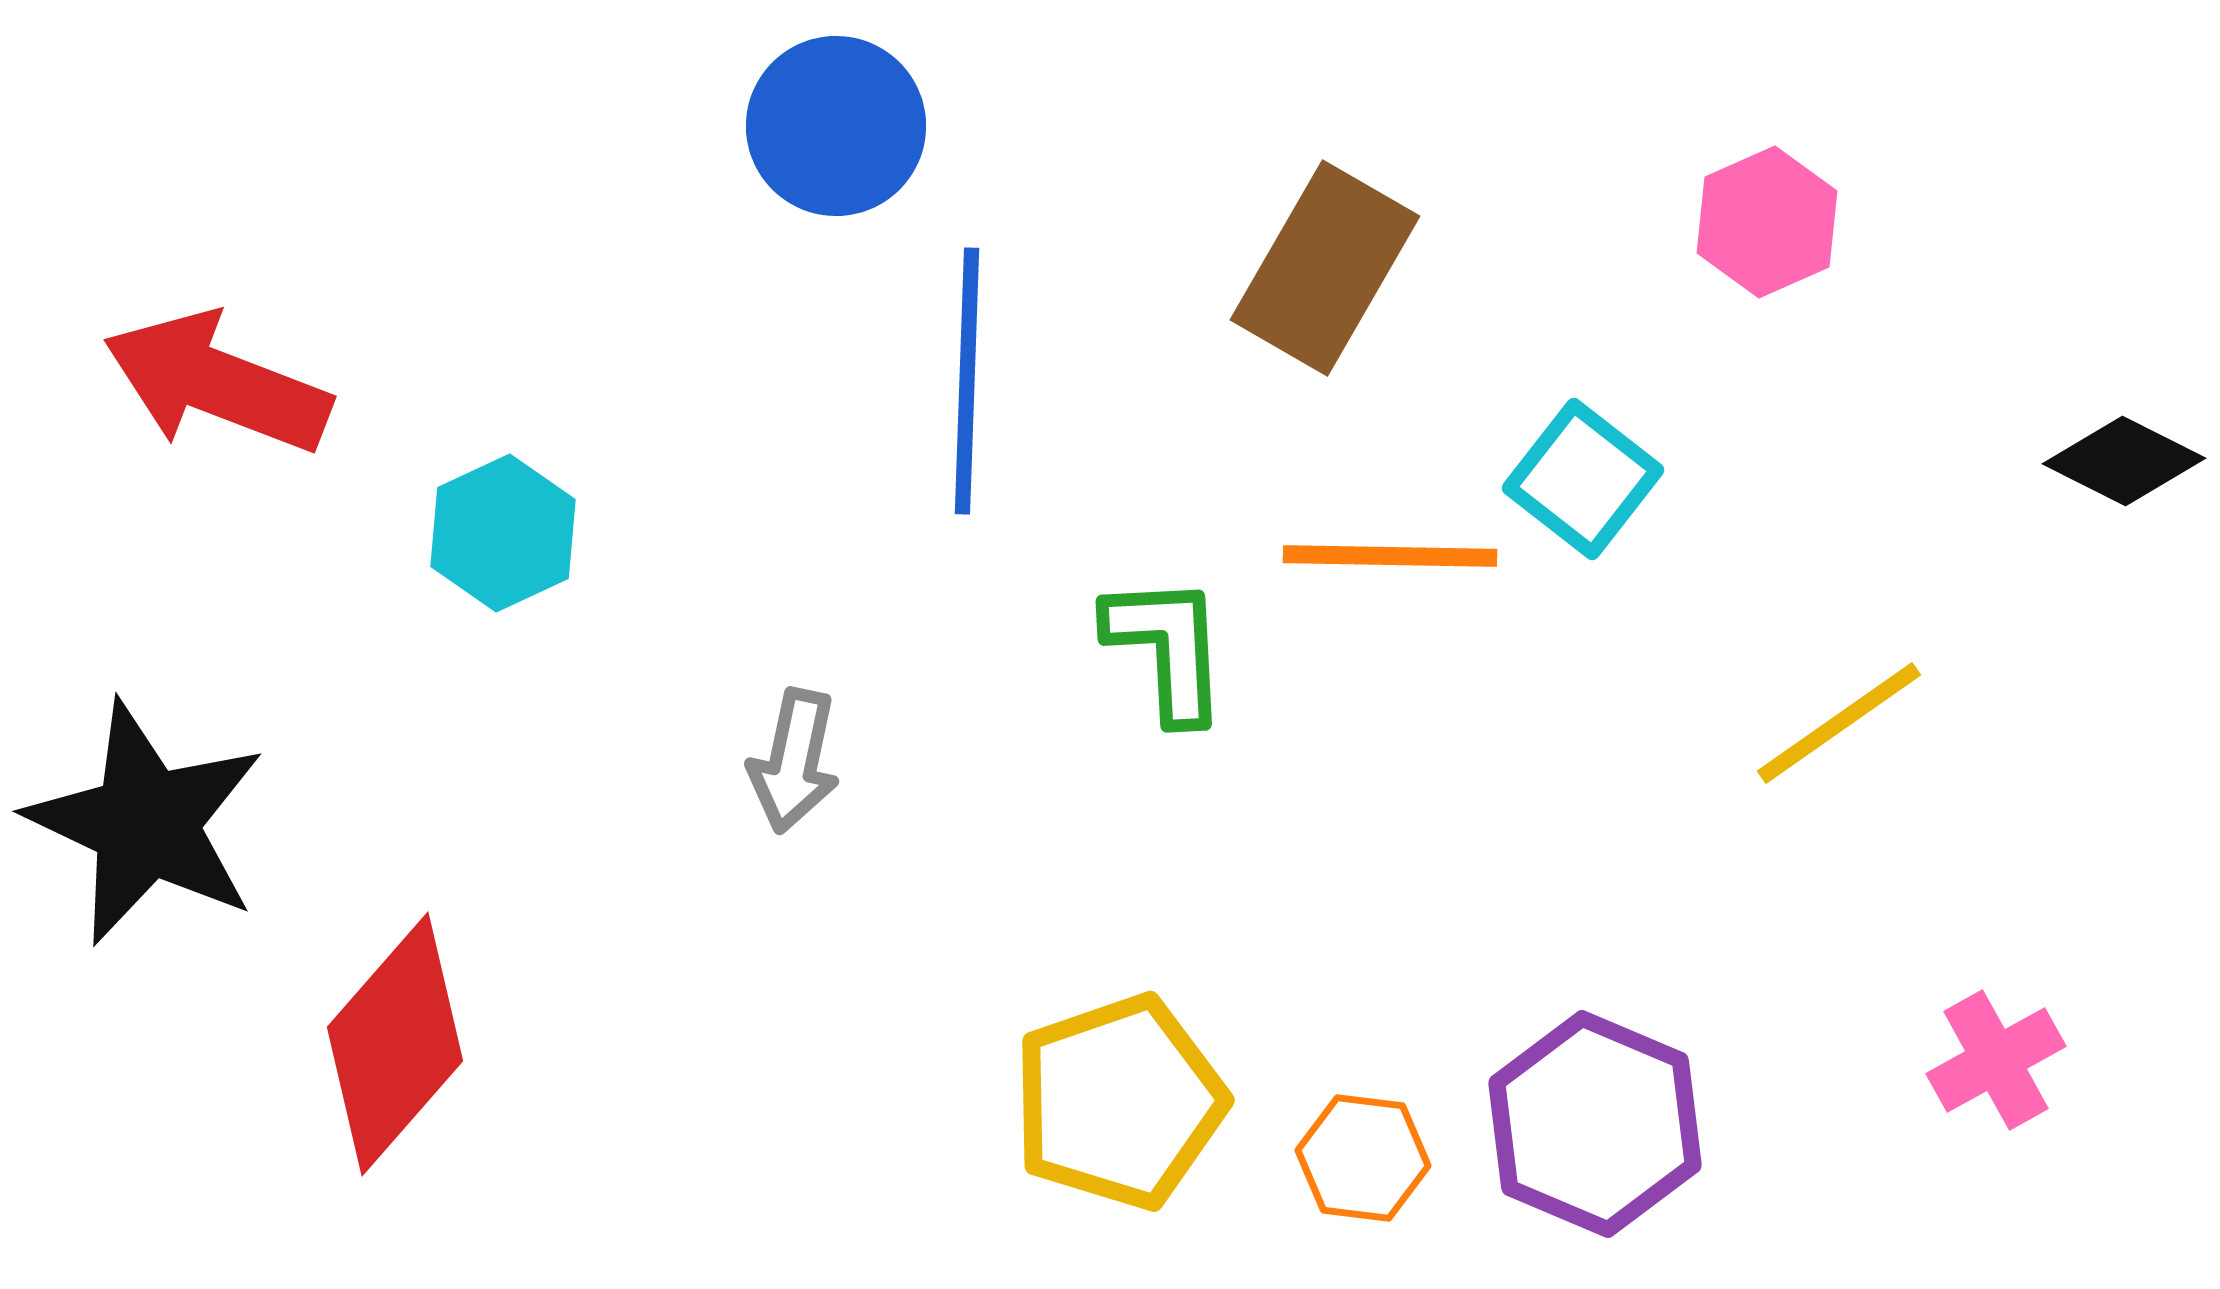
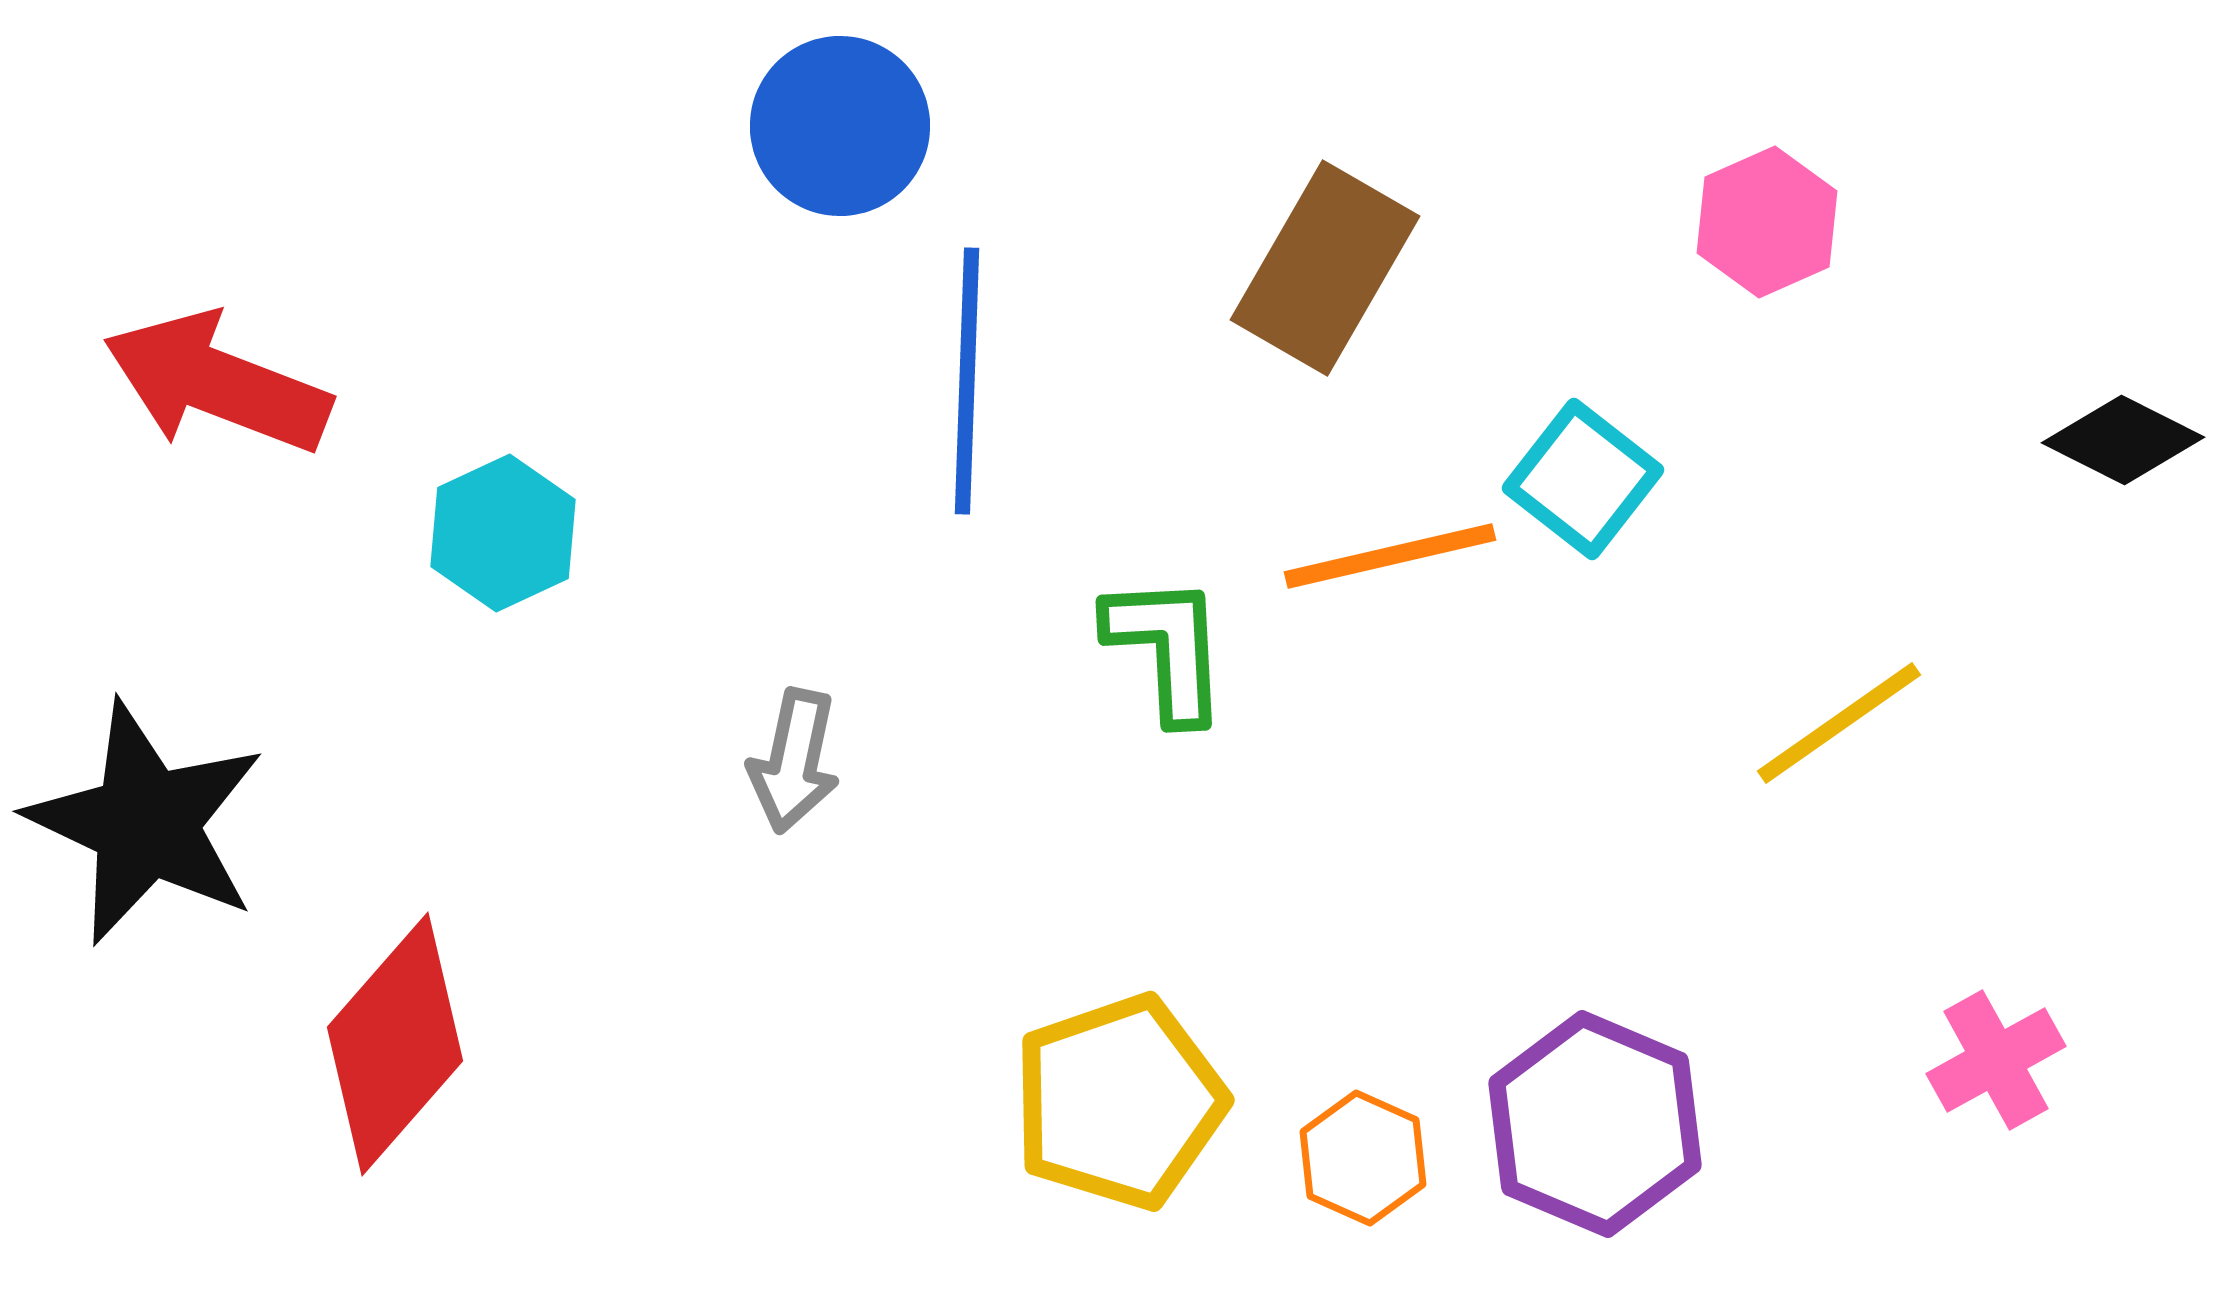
blue circle: moved 4 px right
black diamond: moved 1 px left, 21 px up
orange line: rotated 14 degrees counterclockwise
orange hexagon: rotated 17 degrees clockwise
